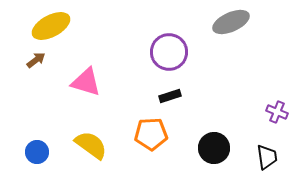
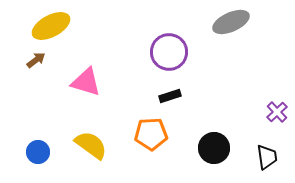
purple cross: rotated 25 degrees clockwise
blue circle: moved 1 px right
